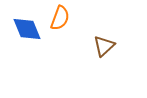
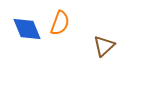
orange semicircle: moved 5 px down
